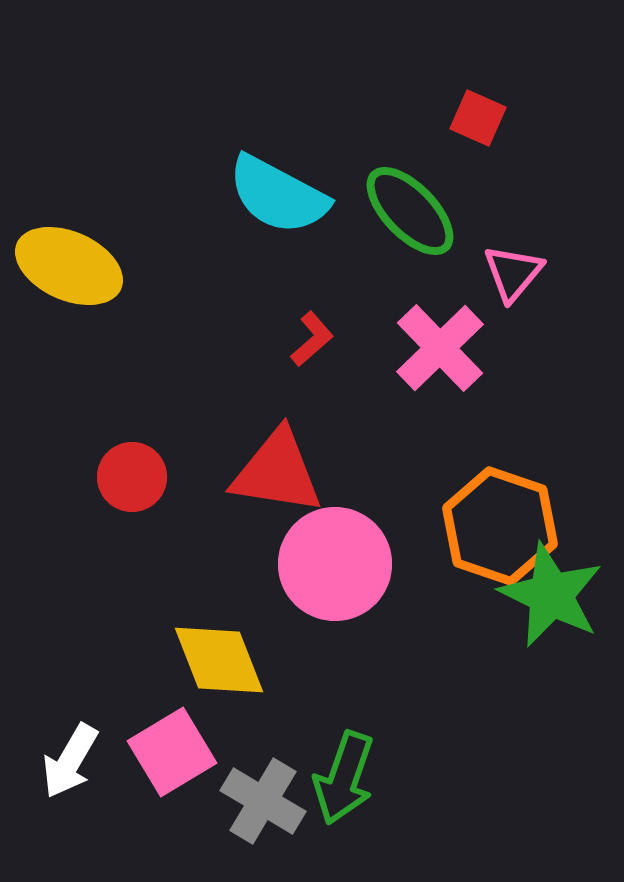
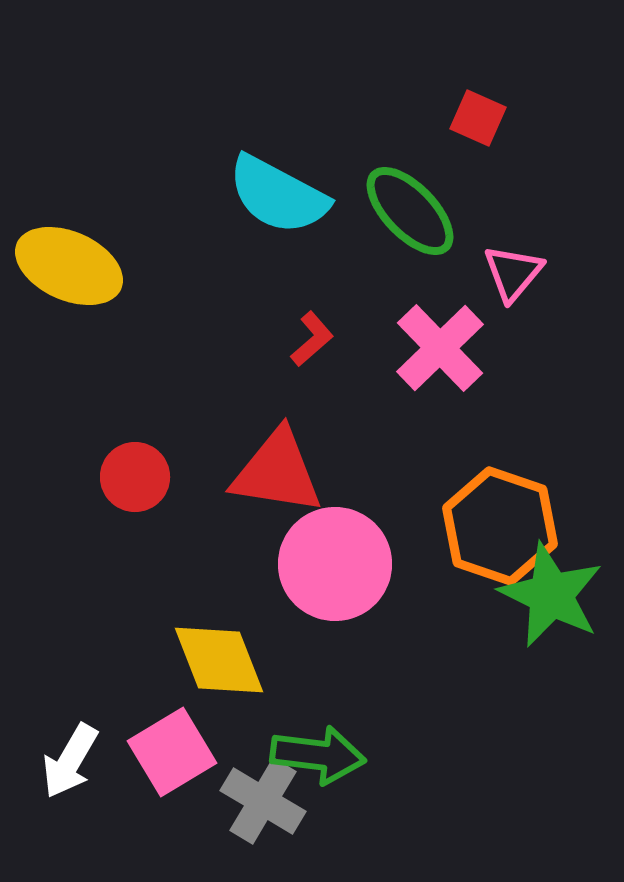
red circle: moved 3 px right
green arrow: moved 26 px left, 23 px up; rotated 102 degrees counterclockwise
